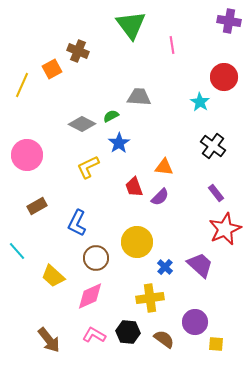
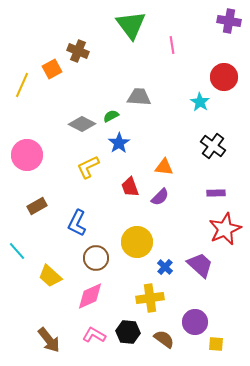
red trapezoid: moved 4 px left
purple rectangle: rotated 54 degrees counterclockwise
yellow trapezoid: moved 3 px left
